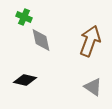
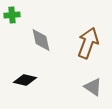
green cross: moved 12 px left, 2 px up; rotated 28 degrees counterclockwise
brown arrow: moved 2 px left, 2 px down
